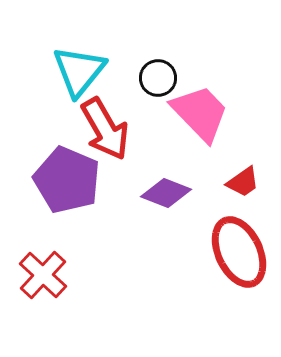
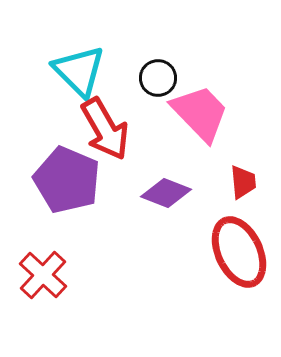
cyan triangle: rotated 24 degrees counterclockwise
red trapezoid: rotated 60 degrees counterclockwise
